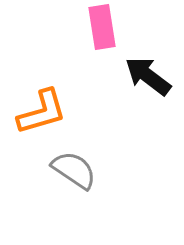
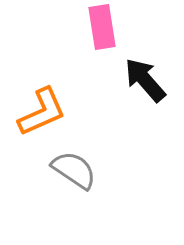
black arrow: moved 3 px left, 4 px down; rotated 12 degrees clockwise
orange L-shape: rotated 8 degrees counterclockwise
